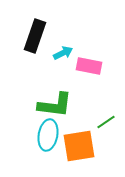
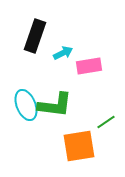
pink rectangle: rotated 20 degrees counterclockwise
cyan ellipse: moved 22 px left, 30 px up; rotated 32 degrees counterclockwise
